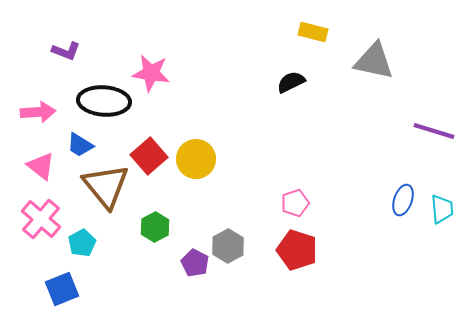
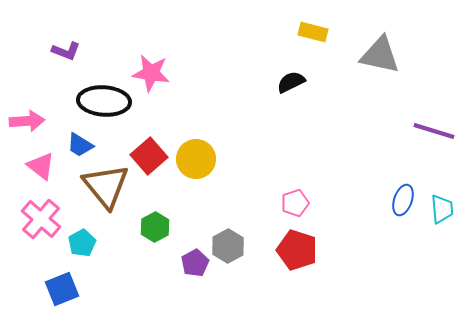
gray triangle: moved 6 px right, 6 px up
pink arrow: moved 11 px left, 9 px down
purple pentagon: rotated 16 degrees clockwise
